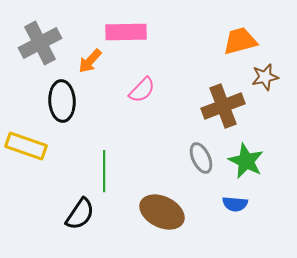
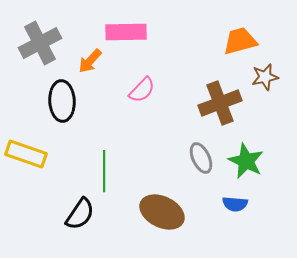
brown cross: moved 3 px left, 3 px up
yellow rectangle: moved 8 px down
